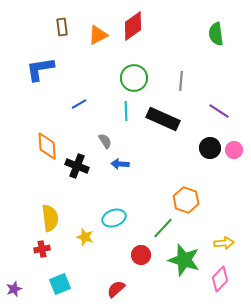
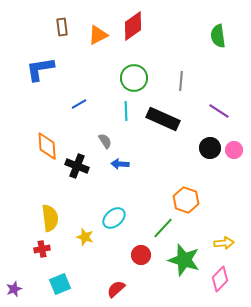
green semicircle: moved 2 px right, 2 px down
cyan ellipse: rotated 20 degrees counterclockwise
